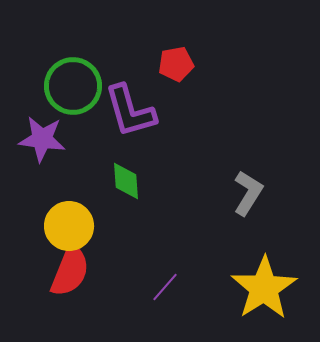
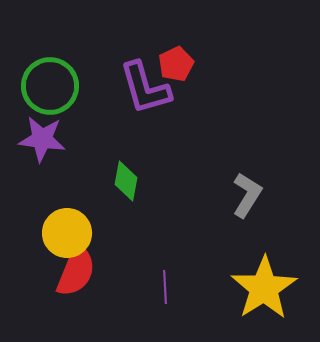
red pentagon: rotated 16 degrees counterclockwise
green circle: moved 23 px left
purple L-shape: moved 15 px right, 23 px up
green diamond: rotated 15 degrees clockwise
gray L-shape: moved 1 px left, 2 px down
yellow circle: moved 2 px left, 7 px down
red semicircle: moved 6 px right
purple line: rotated 44 degrees counterclockwise
